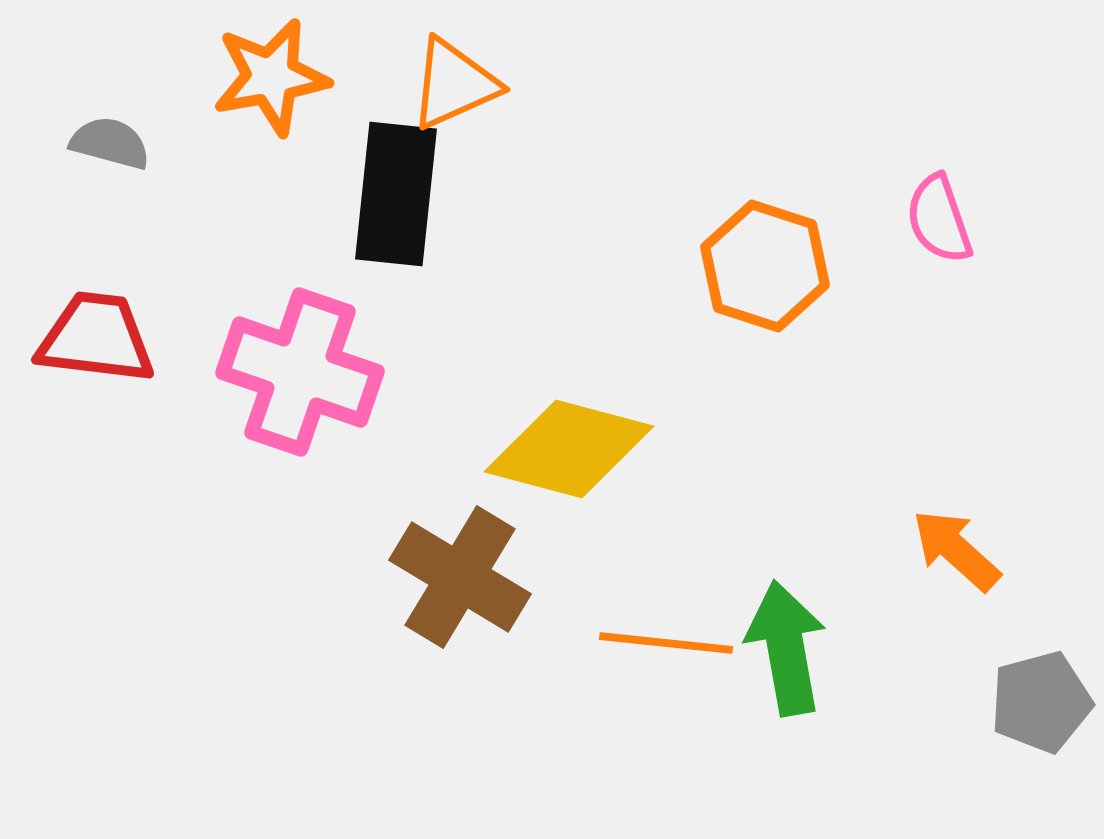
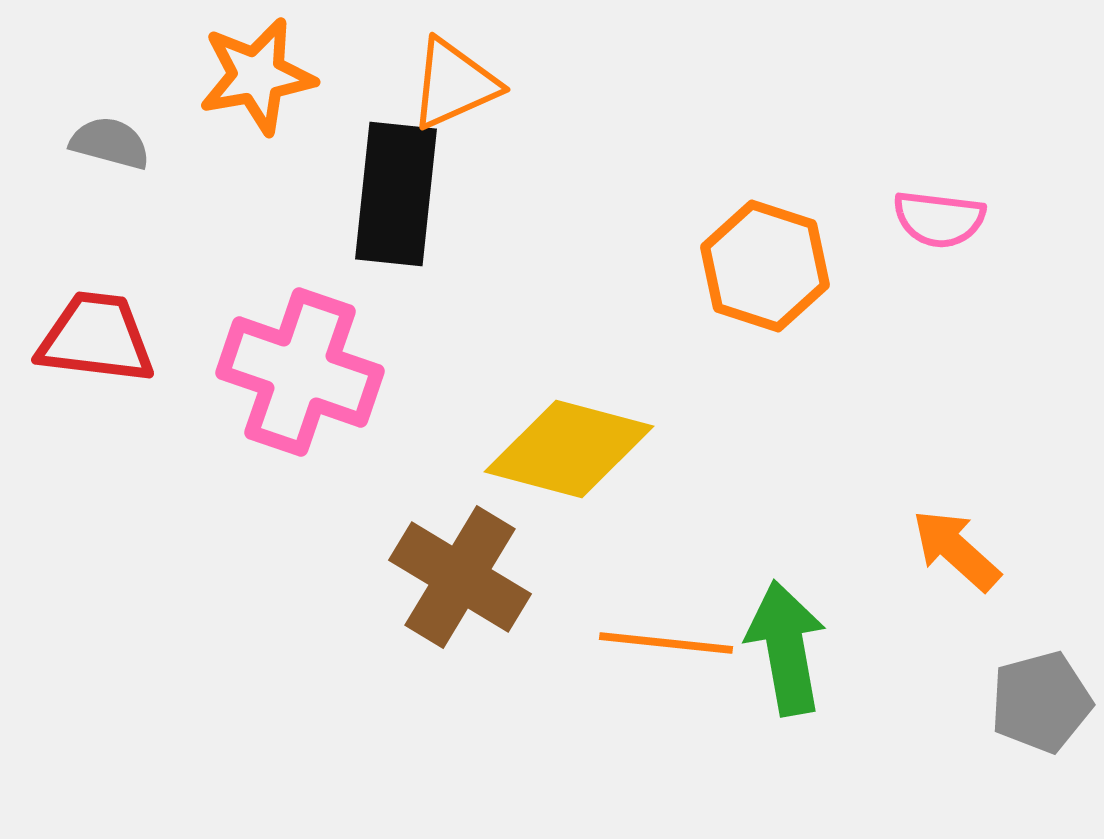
orange star: moved 14 px left, 1 px up
pink semicircle: rotated 64 degrees counterclockwise
